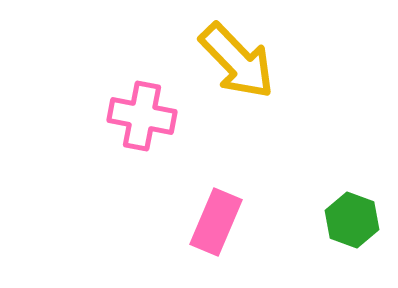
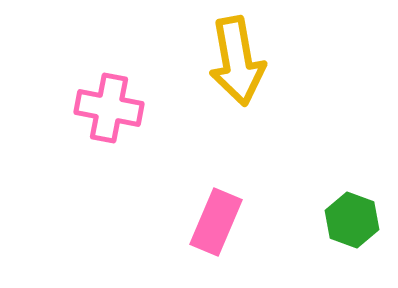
yellow arrow: rotated 34 degrees clockwise
pink cross: moved 33 px left, 8 px up
